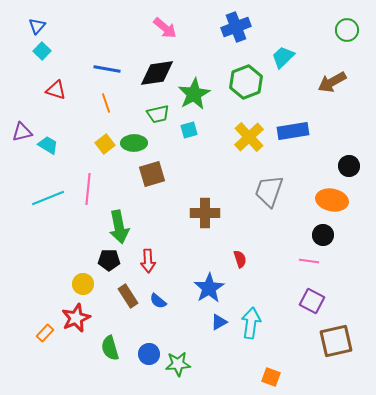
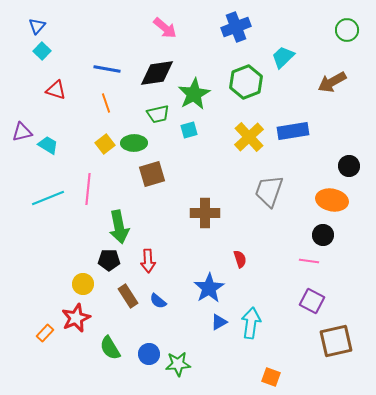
green semicircle at (110, 348): rotated 15 degrees counterclockwise
